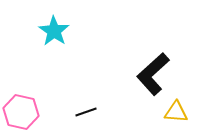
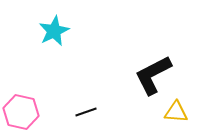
cyan star: rotated 12 degrees clockwise
black L-shape: moved 1 px down; rotated 15 degrees clockwise
